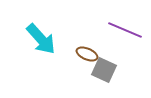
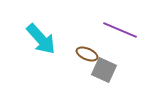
purple line: moved 5 px left
